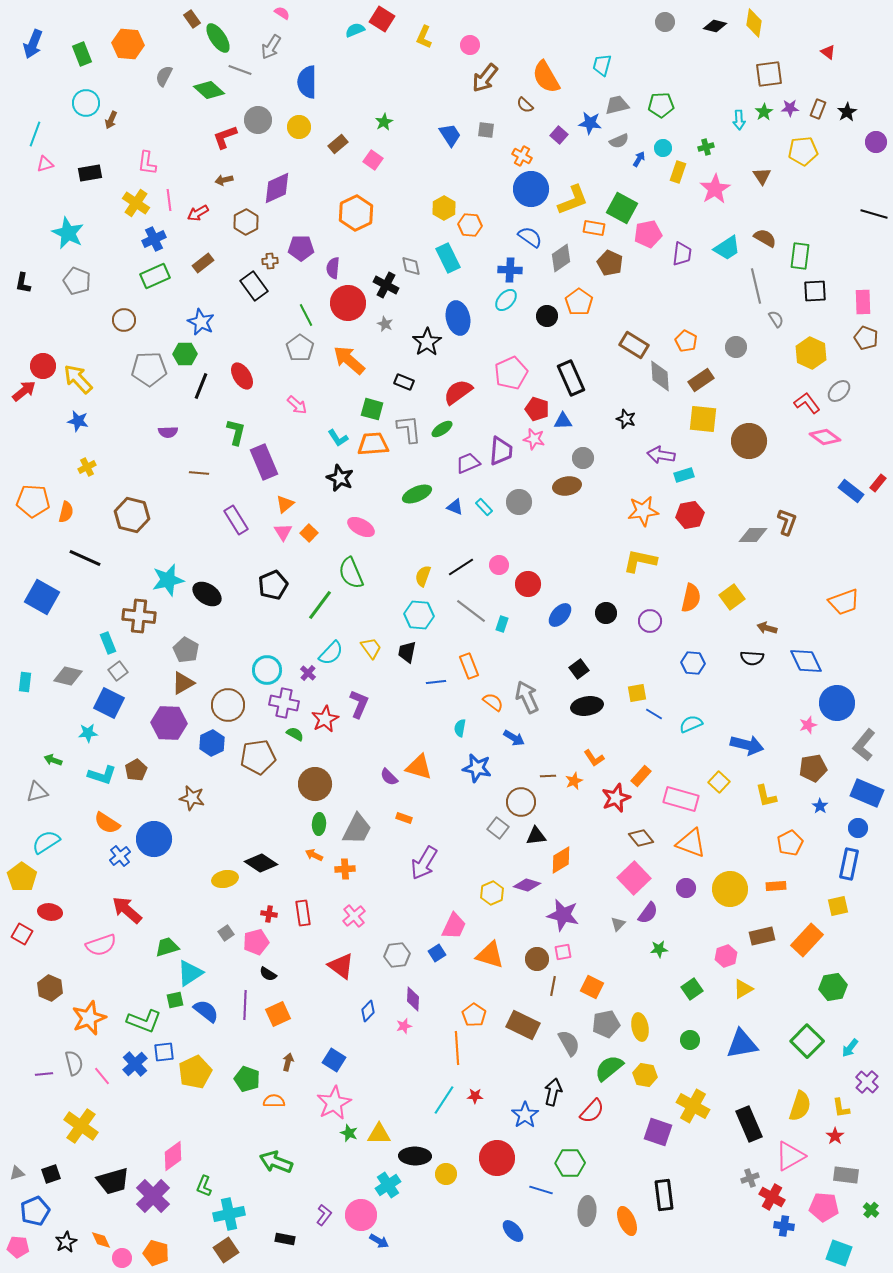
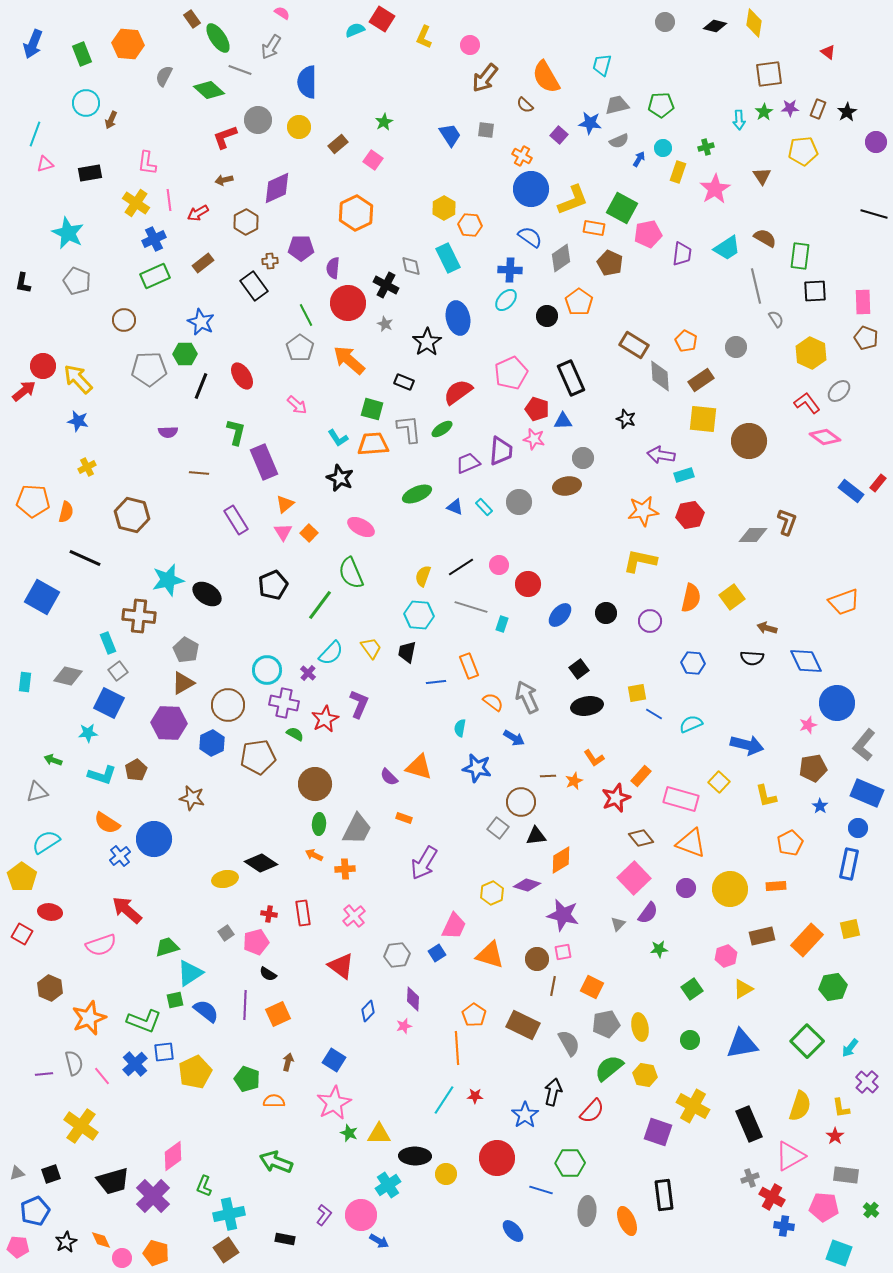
gray line at (471, 611): moved 4 px up; rotated 20 degrees counterclockwise
yellow square at (838, 906): moved 12 px right, 23 px down
